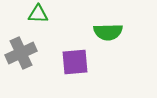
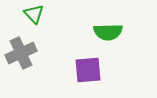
green triangle: moved 4 px left; rotated 45 degrees clockwise
purple square: moved 13 px right, 8 px down
